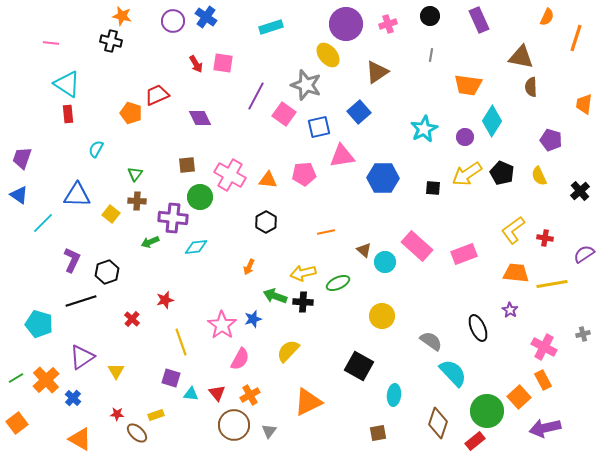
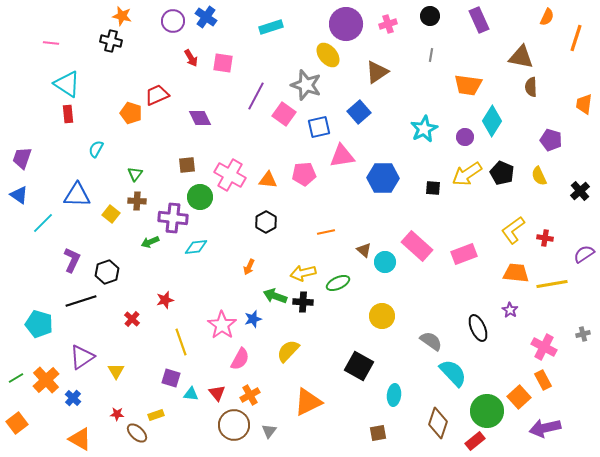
red arrow at (196, 64): moved 5 px left, 6 px up
